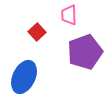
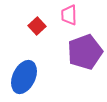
red square: moved 6 px up
